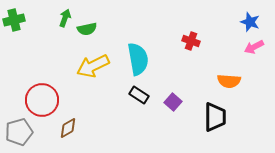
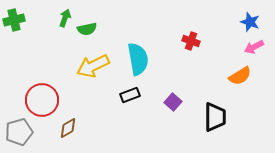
orange semicircle: moved 11 px right, 5 px up; rotated 35 degrees counterclockwise
black rectangle: moved 9 px left; rotated 54 degrees counterclockwise
